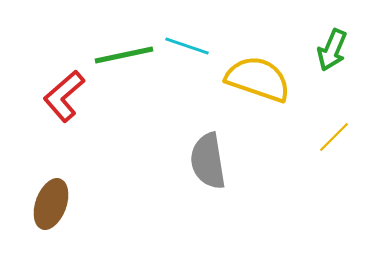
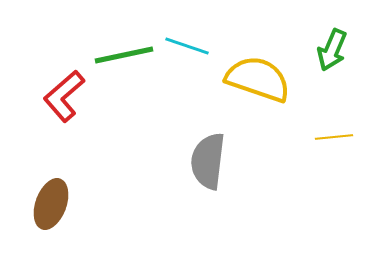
yellow line: rotated 39 degrees clockwise
gray semicircle: rotated 16 degrees clockwise
